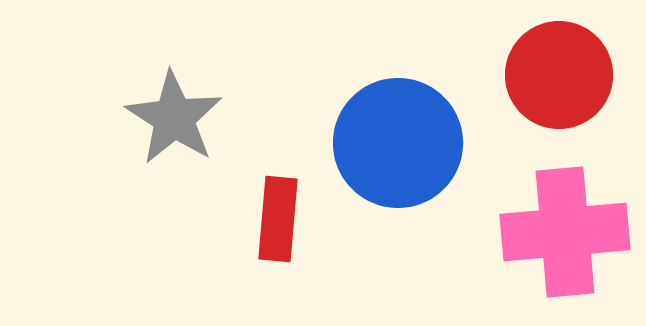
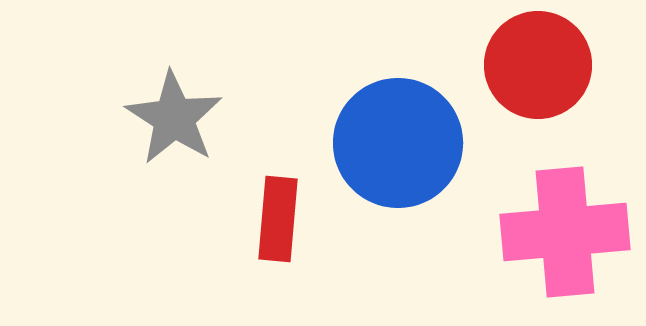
red circle: moved 21 px left, 10 px up
